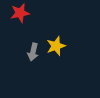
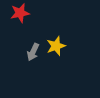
gray arrow: rotated 12 degrees clockwise
